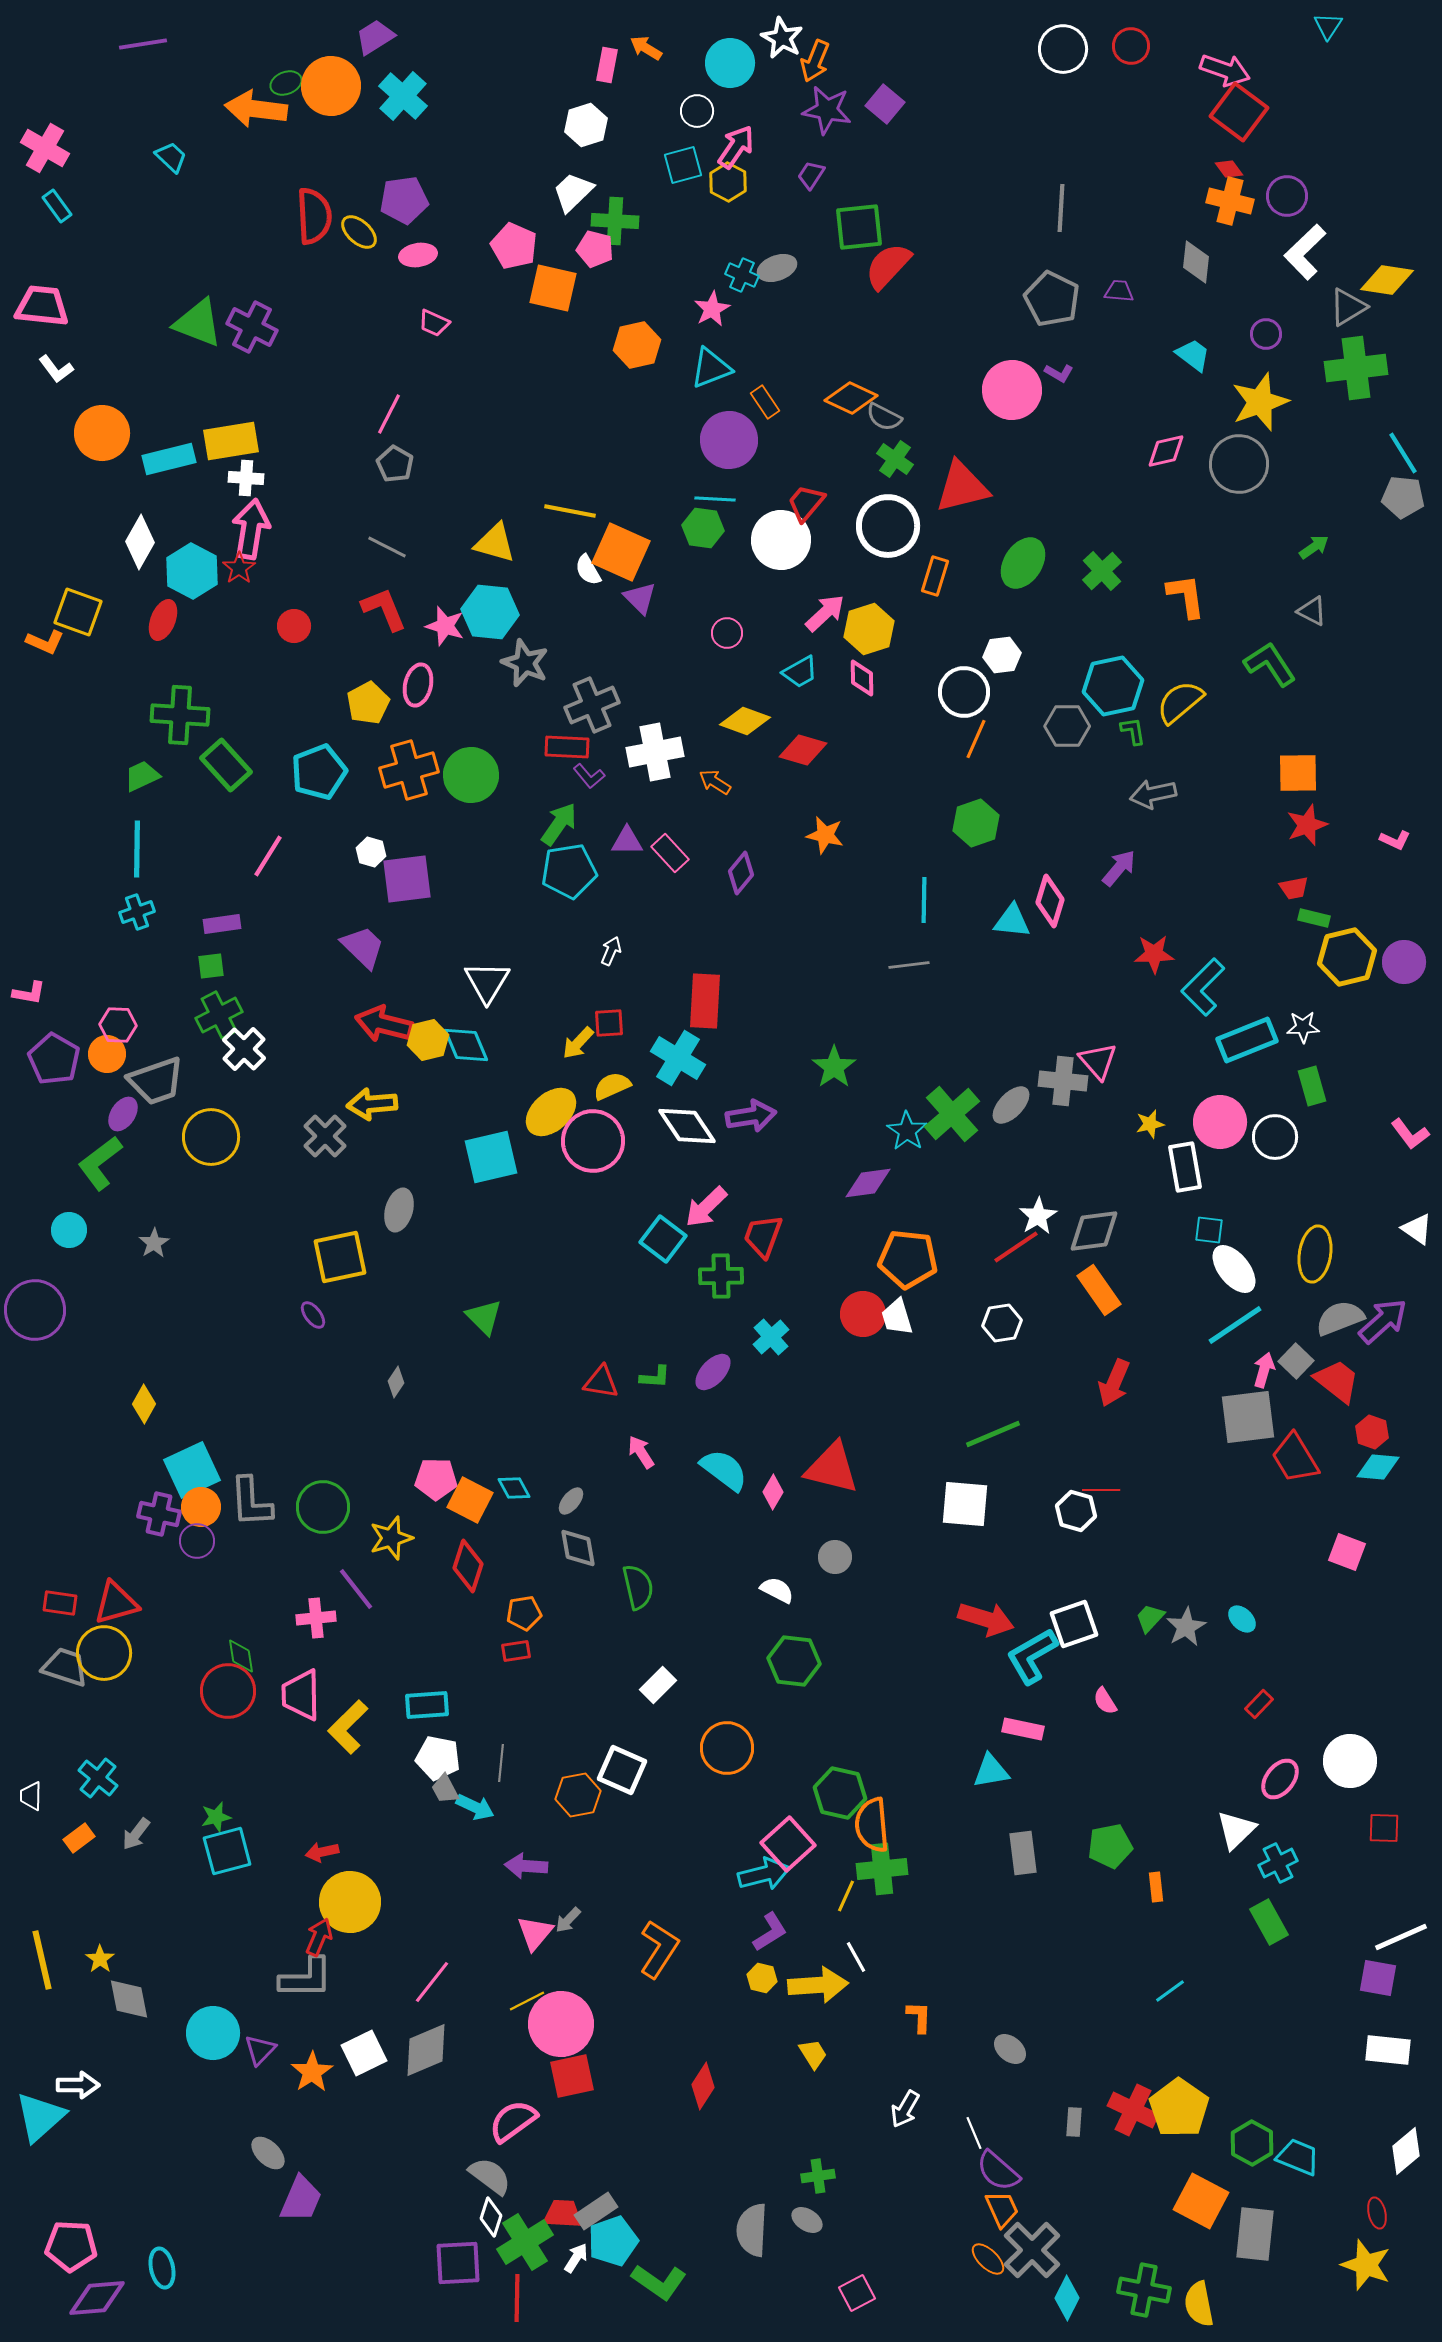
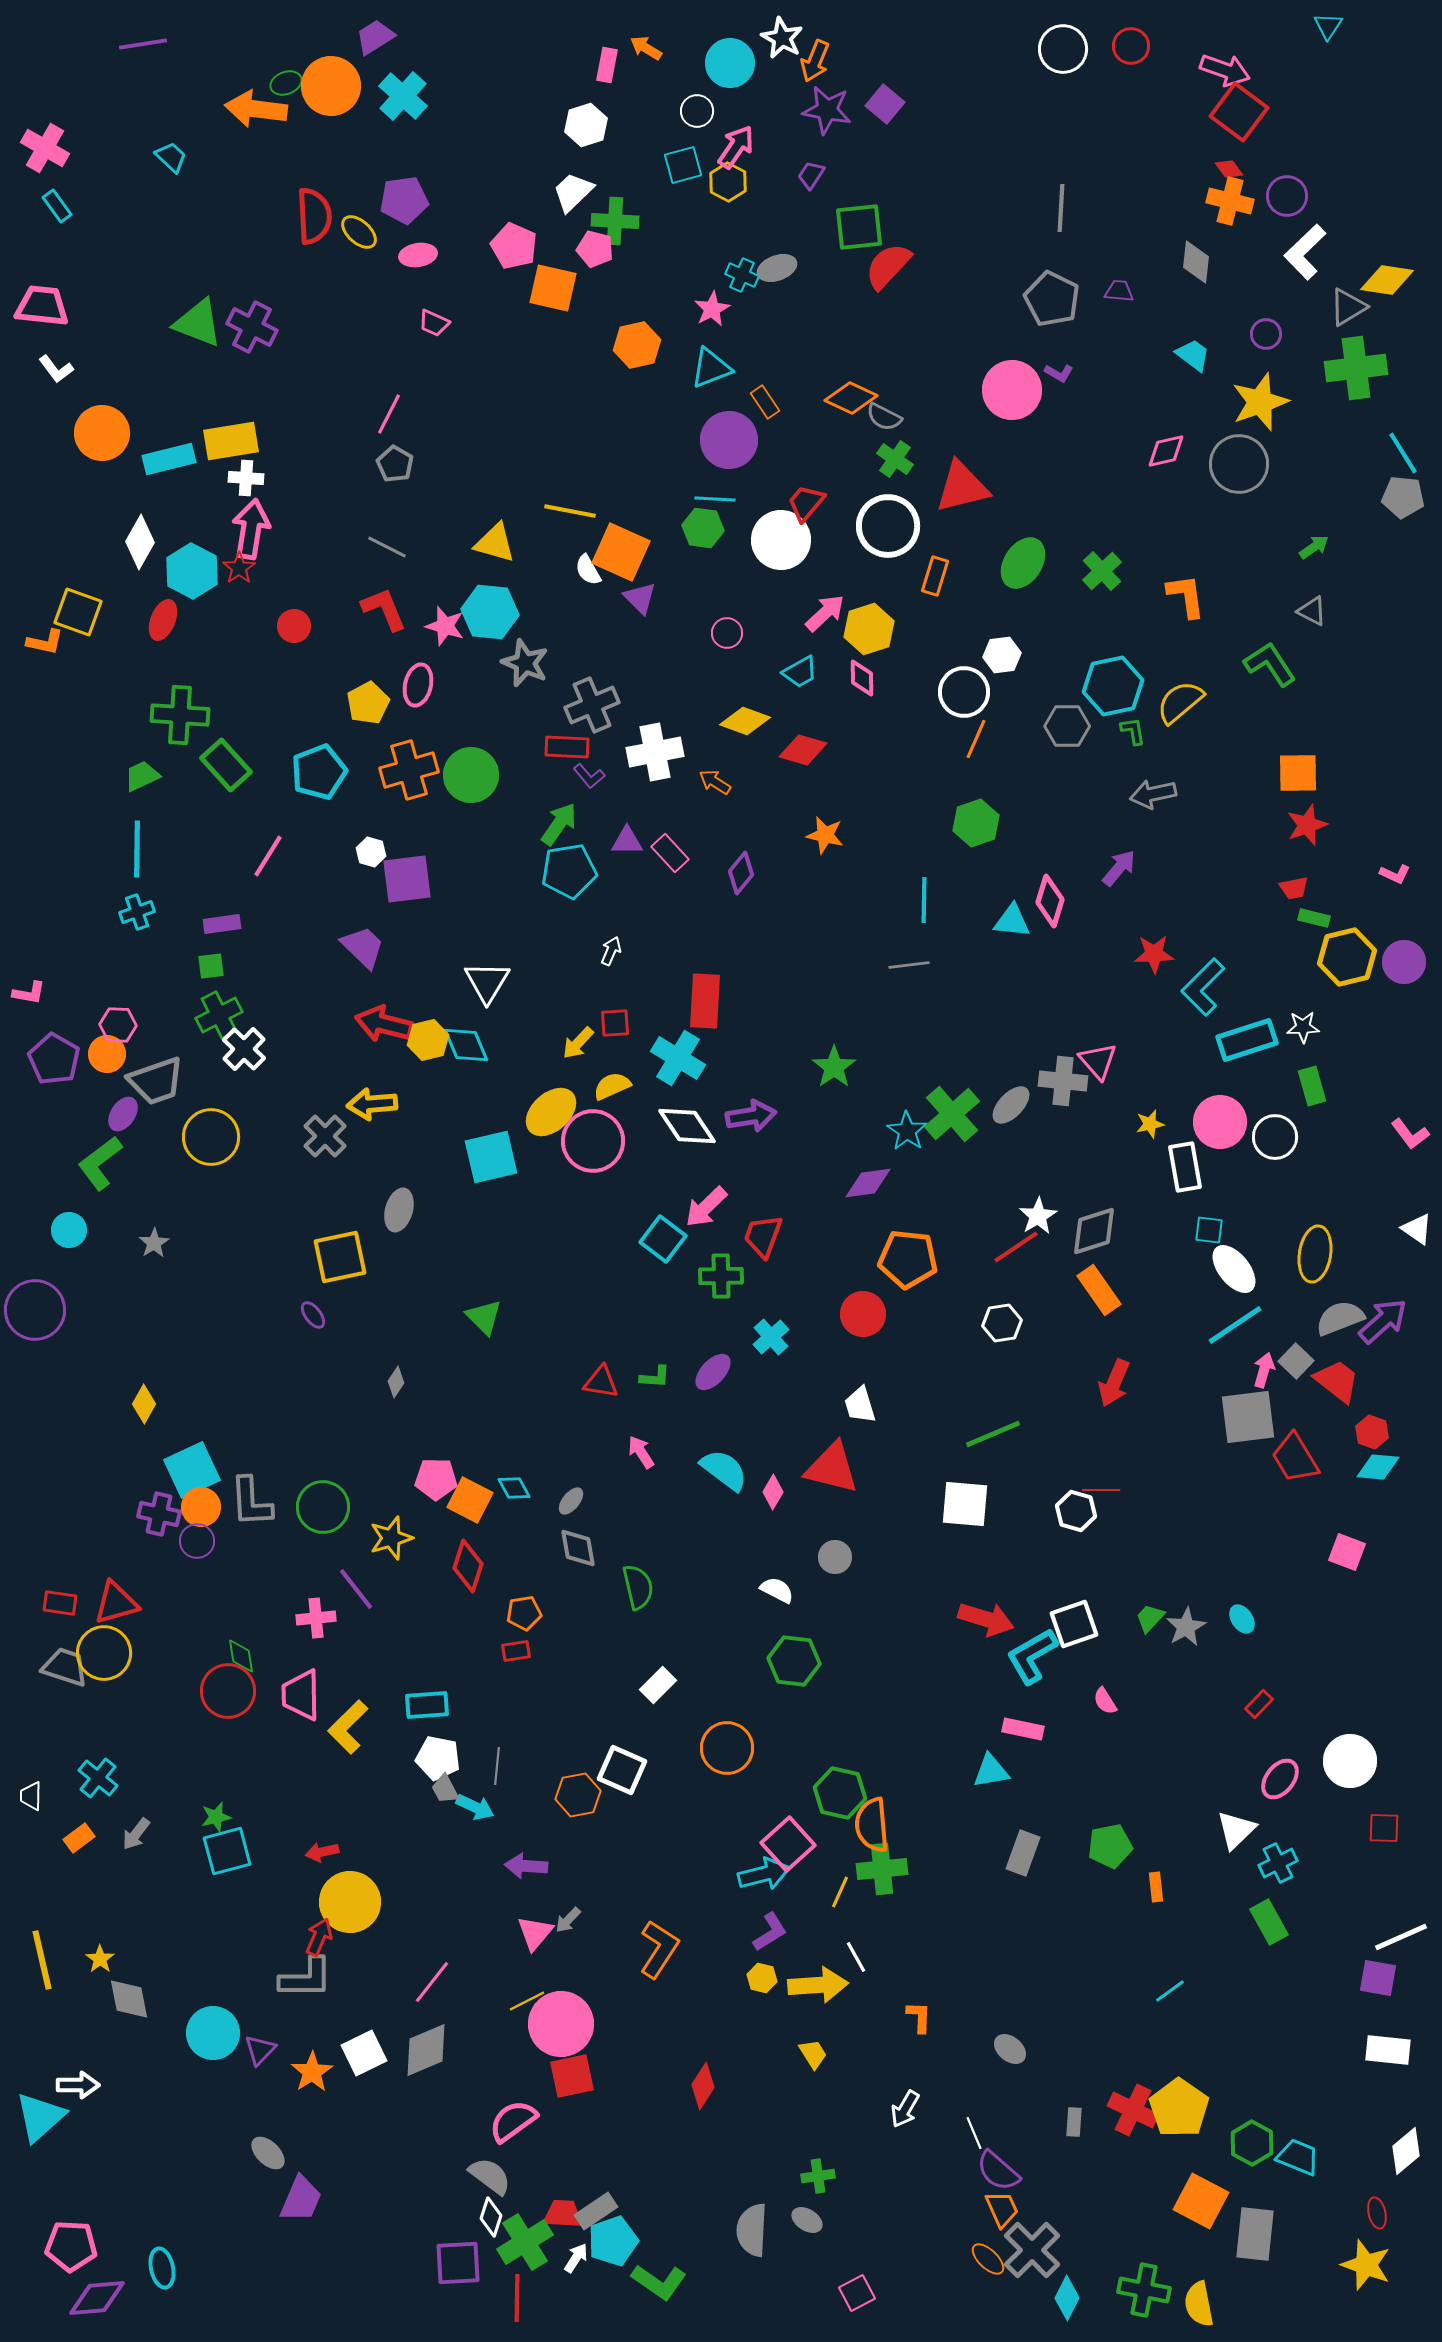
orange L-shape at (45, 642): rotated 12 degrees counterclockwise
pink L-shape at (1395, 840): moved 34 px down
red square at (609, 1023): moved 6 px right
cyan rectangle at (1247, 1040): rotated 4 degrees clockwise
gray diamond at (1094, 1231): rotated 10 degrees counterclockwise
white trapezoid at (897, 1317): moved 37 px left, 88 px down
cyan ellipse at (1242, 1619): rotated 12 degrees clockwise
gray line at (501, 1763): moved 4 px left, 3 px down
gray rectangle at (1023, 1853): rotated 27 degrees clockwise
yellow line at (846, 1896): moved 6 px left, 4 px up
